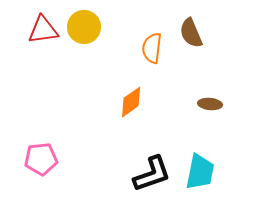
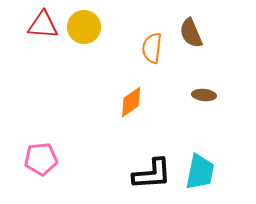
red triangle: moved 5 px up; rotated 12 degrees clockwise
brown ellipse: moved 6 px left, 9 px up
black L-shape: rotated 15 degrees clockwise
